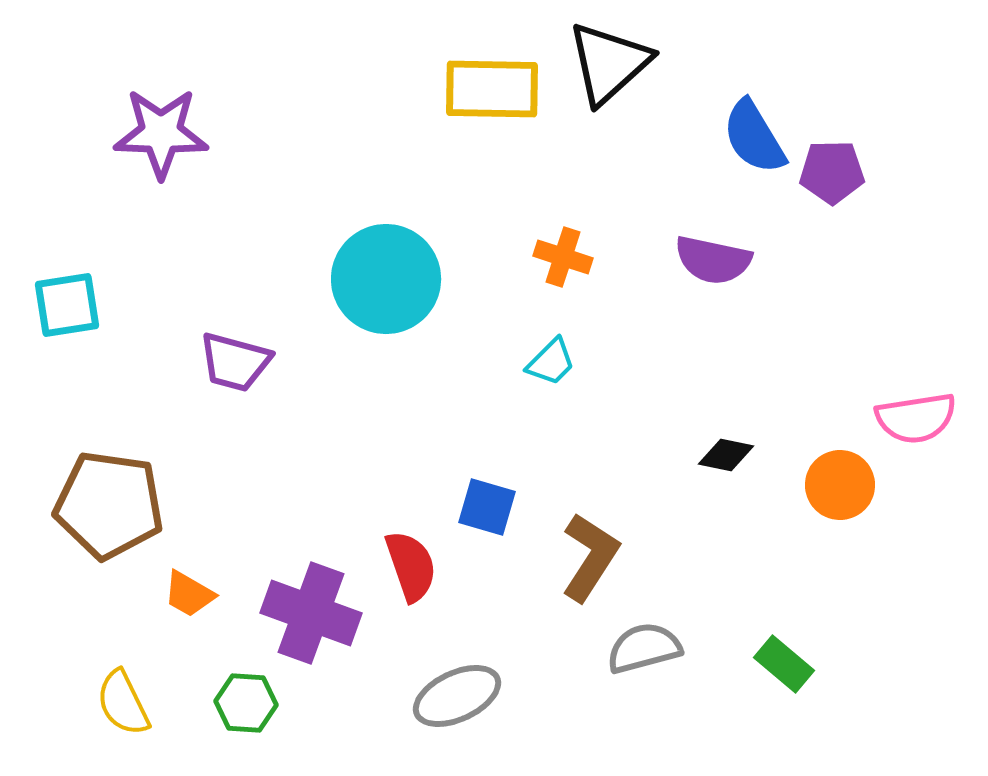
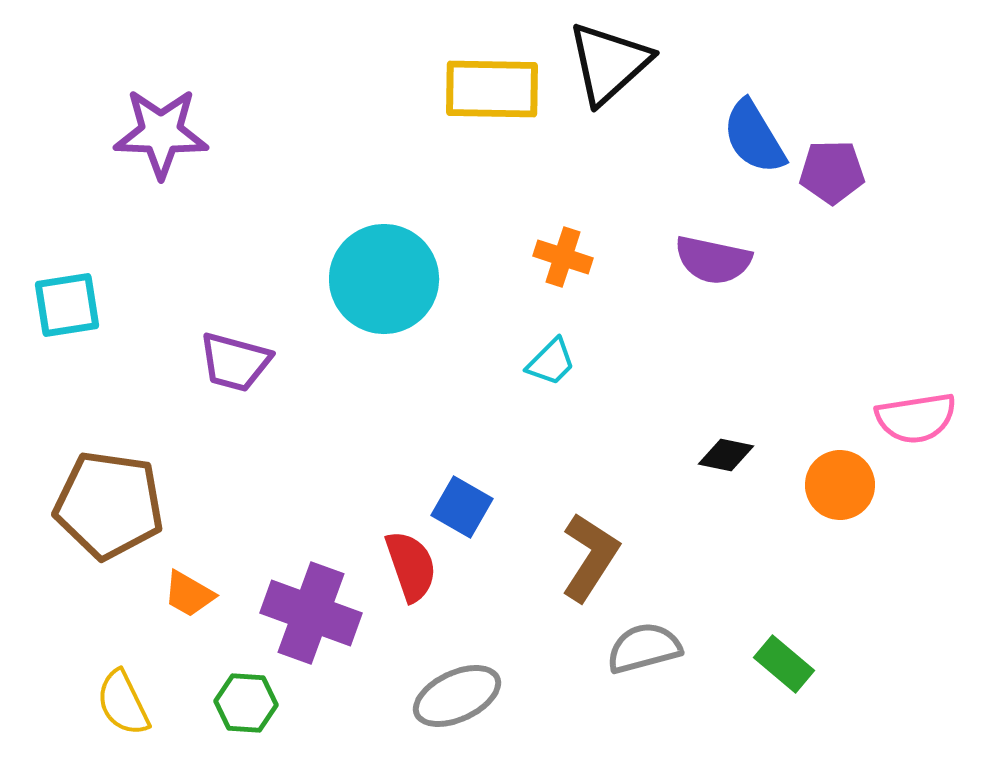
cyan circle: moved 2 px left
blue square: moved 25 px left; rotated 14 degrees clockwise
